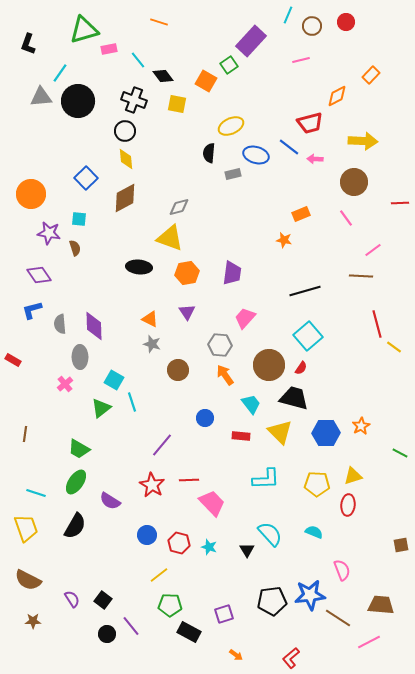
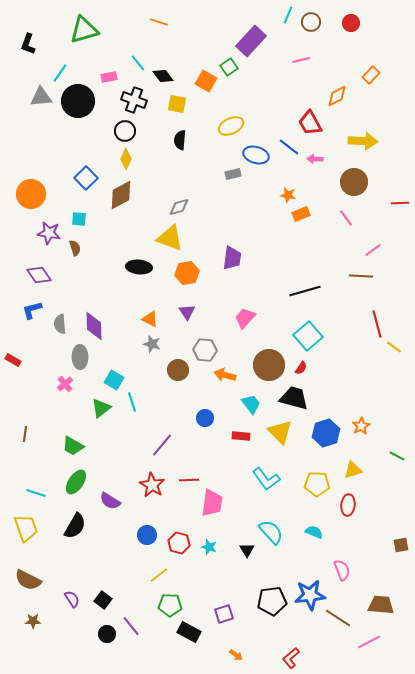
red circle at (346, 22): moved 5 px right, 1 px down
brown circle at (312, 26): moved 1 px left, 4 px up
pink rectangle at (109, 49): moved 28 px down
cyan line at (138, 60): moved 3 px down
green square at (229, 65): moved 2 px down
red trapezoid at (310, 123): rotated 76 degrees clockwise
black semicircle at (209, 153): moved 29 px left, 13 px up
yellow diamond at (126, 159): rotated 30 degrees clockwise
brown diamond at (125, 198): moved 4 px left, 3 px up
orange star at (284, 240): moved 4 px right, 45 px up
purple trapezoid at (232, 273): moved 15 px up
gray hexagon at (220, 345): moved 15 px left, 5 px down
orange arrow at (225, 375): rotated 40 degrees counterclockwise
blue hexagon at (326, 433): rotated 16 degrees counterclockwise
green trapezoid at (79, 449): moved 6 px left, 3 px up
green line at (400, 453): moved 3 px left, 3 px down
yellow triangle at (353, 476): moved 6 px up
cyan L-shape at (266, 479): rotated 56 degrees clockwise
pink trapezoid at (212, 503): rotated 52 degrees clockwise
cyan semicircle at (270, 534): moved 1 px right, 2 px up
